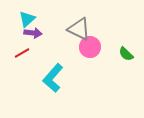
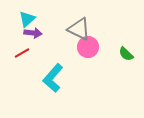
pink circle: moved 2 px left
